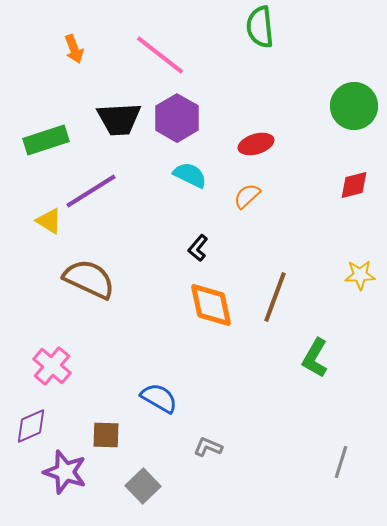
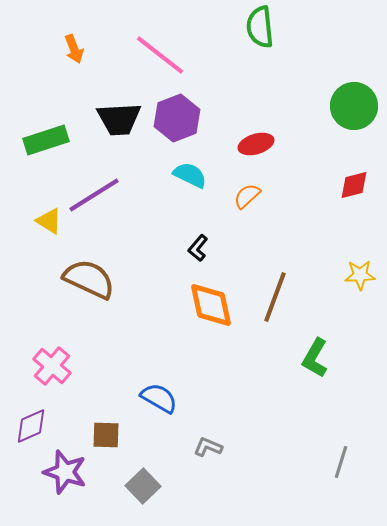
purple hexagon: rotated 9 degrees clockwise
purple line: moved 3 px right, 4 px down
